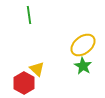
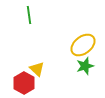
green star: moved 2 px right; rotated 24 degrees clockwise
